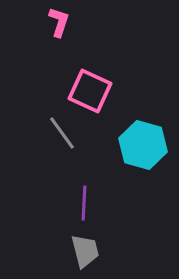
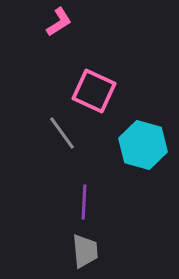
pink L-shape: rotated 40 degrees clockwise
pink square: moved 4 px right
purple line: moved 1 px up
gray trapezoid: rotated 9 degrees clockwise
